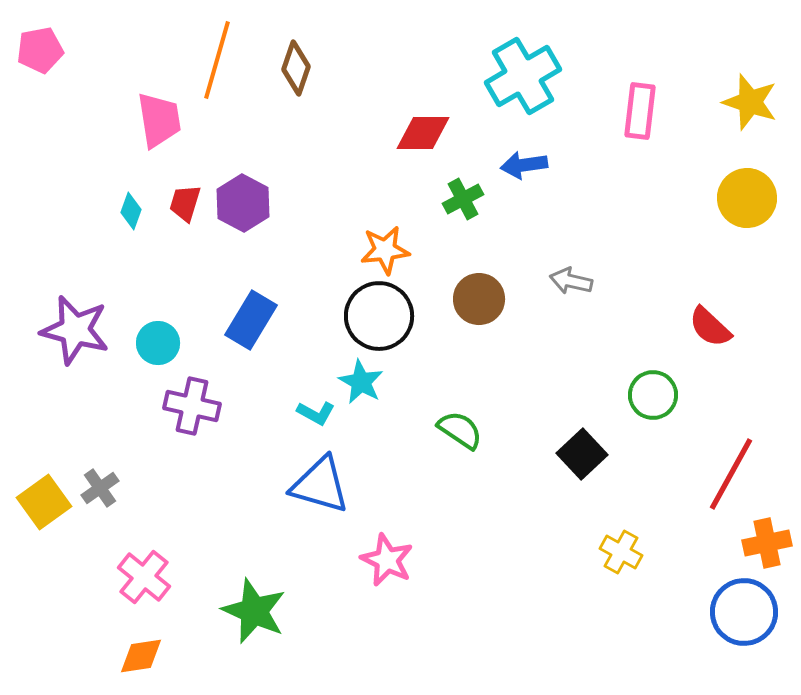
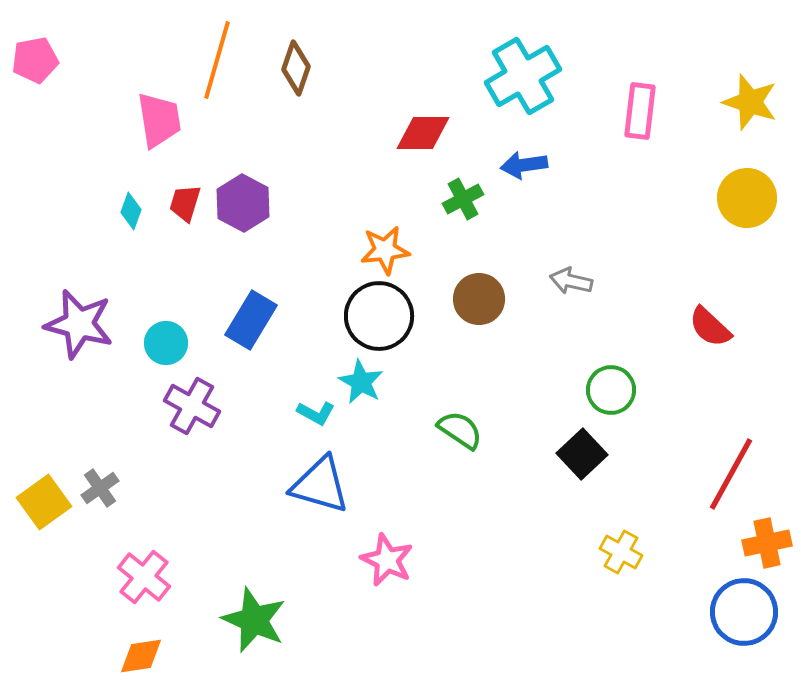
pink pentagon: moved 5 px left, 10 px down
purple star: moved 4 px right, 6 px up
cyan circle: moved 8 px right
green circle: moved 42 px left, 5 px up
purple cross: rotated 16 degrees clockwise
green star: moved 9 px down
